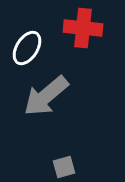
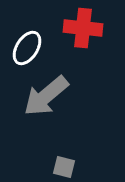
gray square: rotated 30 degrees clockwise
